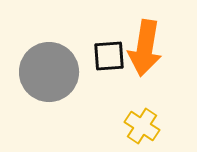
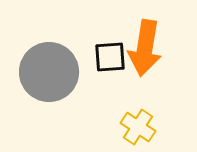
black square: moved 1 px right, 1 px down
yellow cross: moved 4 px left, 1 px down
